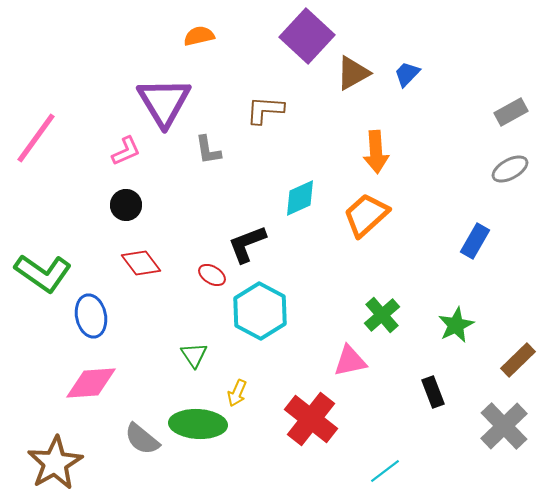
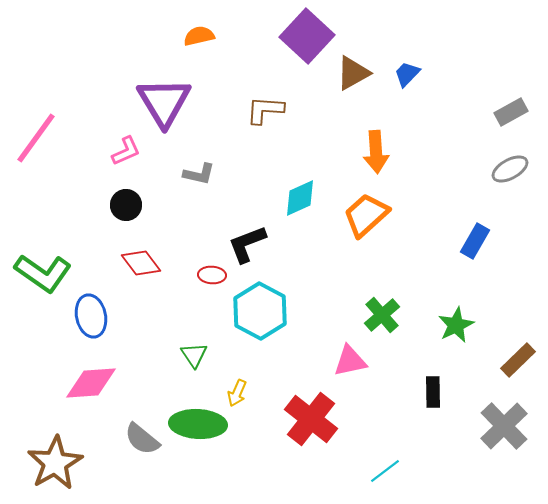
gray L-shape: moved 9 px left, 24 px down; rotated 68 degrees counterclockwise
red ellipse: rotated 28 degrees counterclockwise
black rectangle: rotated 20 degrees clockwise
